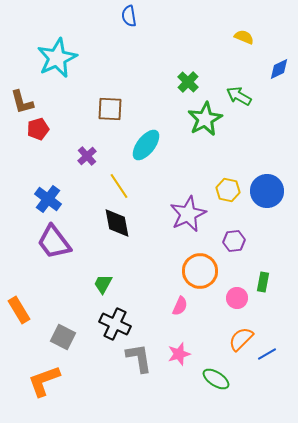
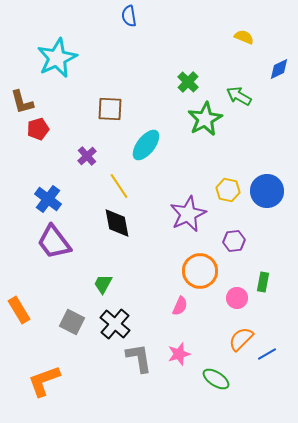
black cross: rotated 16 degrees clockwise
gray square: moved 9 px right, 15 px up
